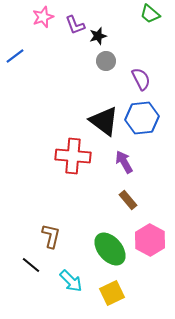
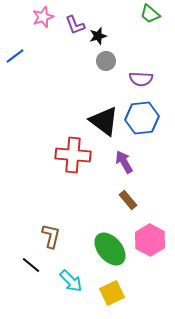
purple semicircle: rotated 120 degrees clockwise
red cross: moved 1 px up
